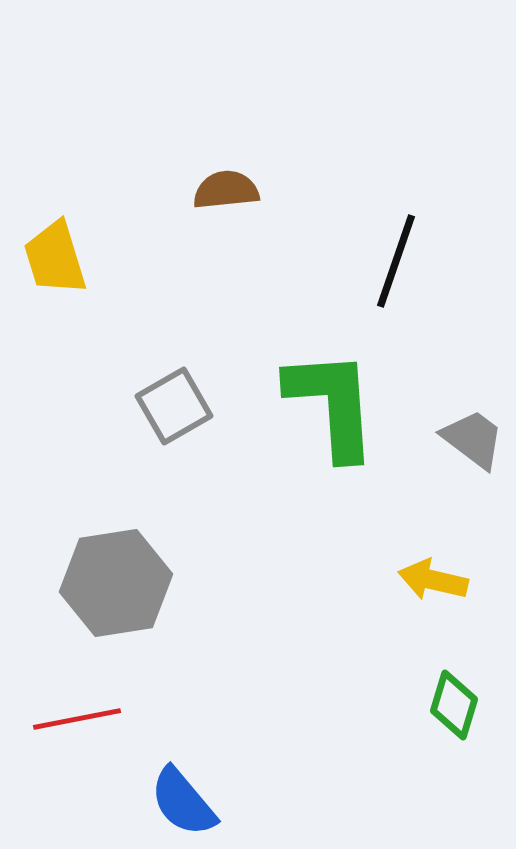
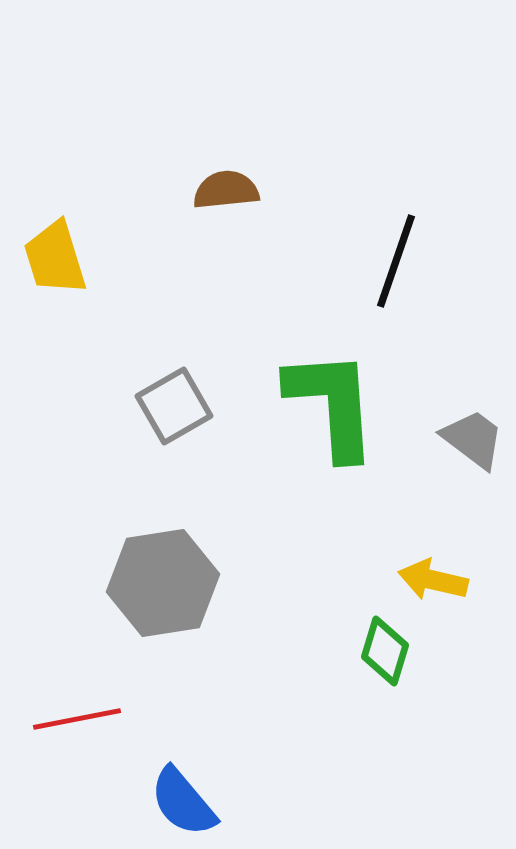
gray hexagon: moved 47 px right
green diamond: moved 69 px left, 54 px up
